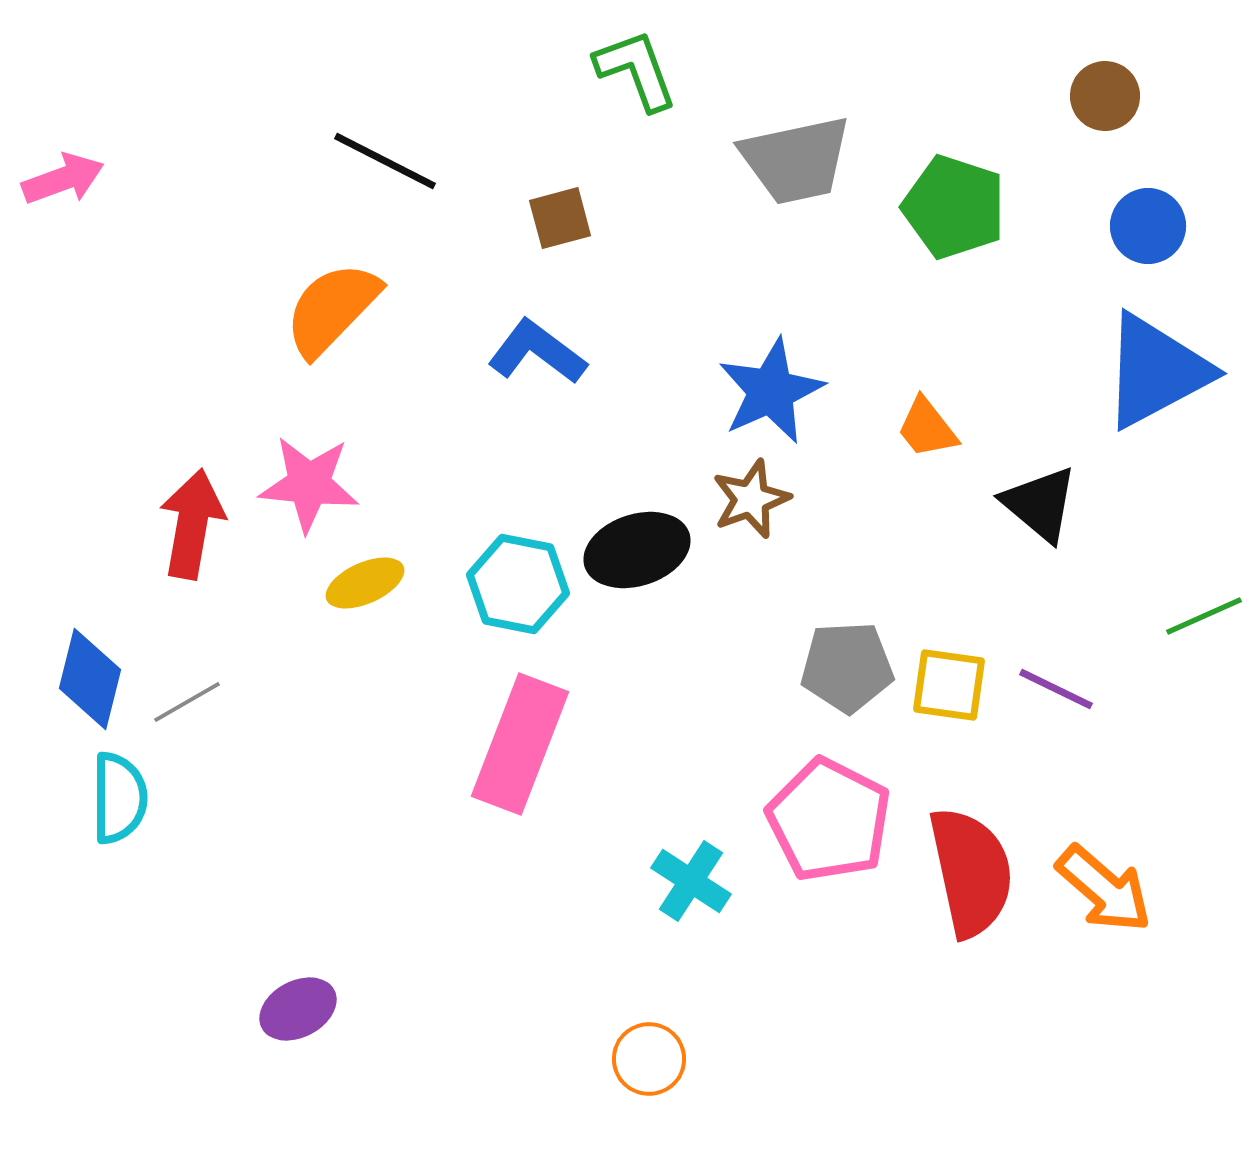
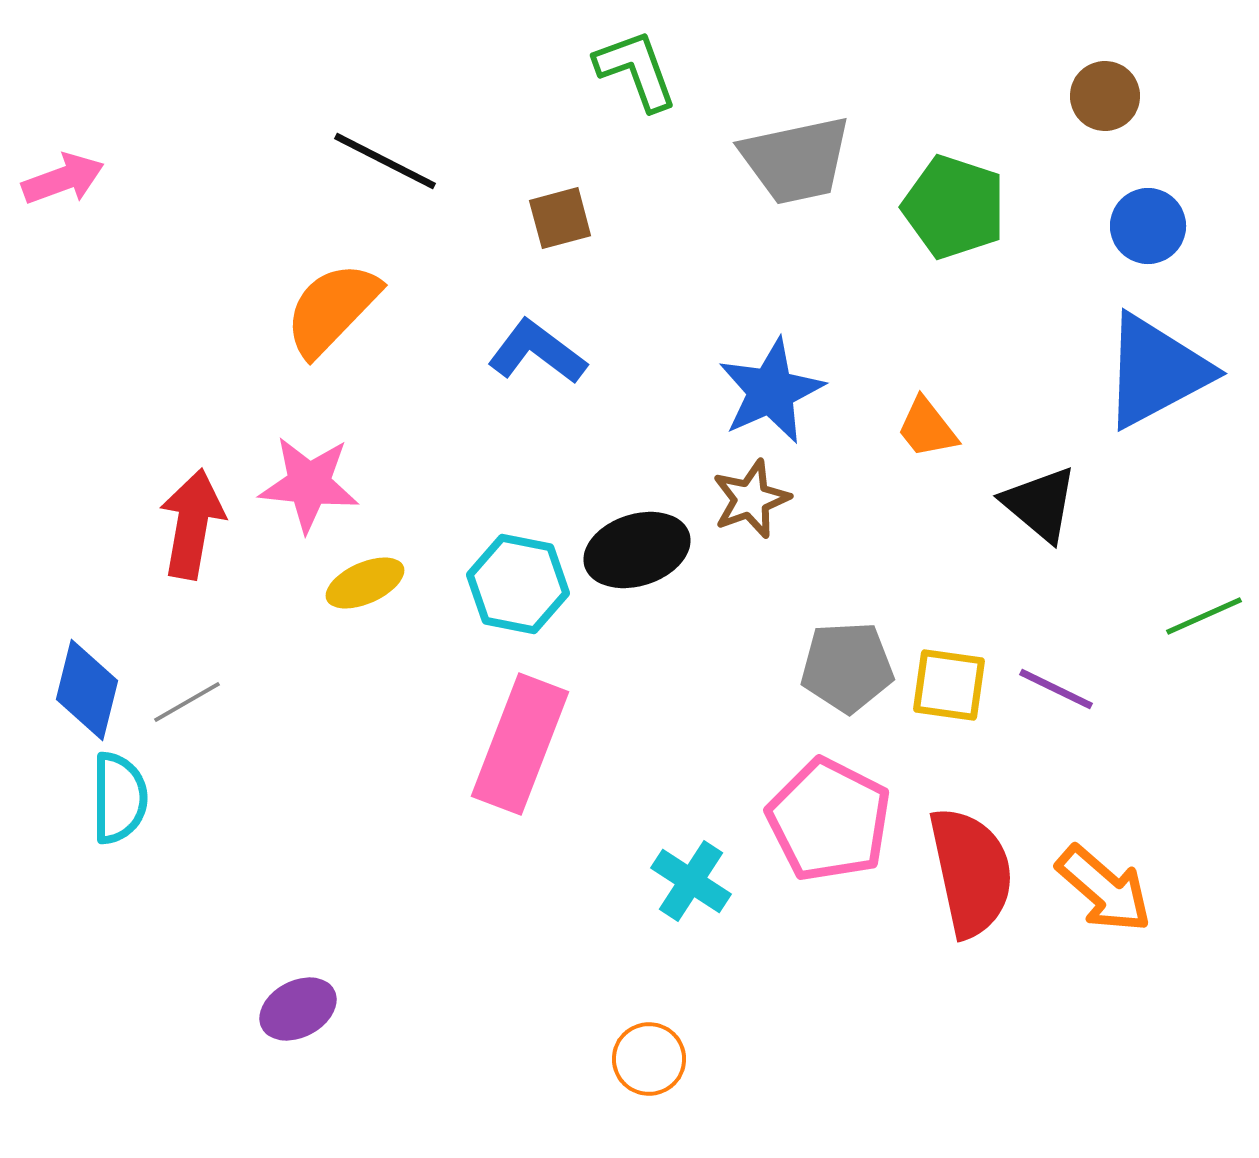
blue diamond: moved 3 px left, 11 px down
